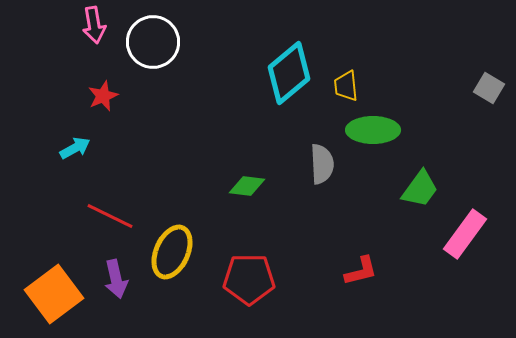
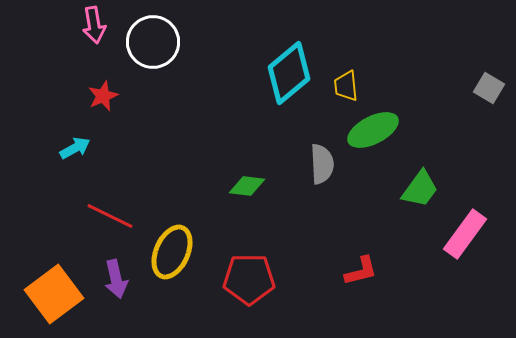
green ellipse: rotated 27 degrees counterclockwise
